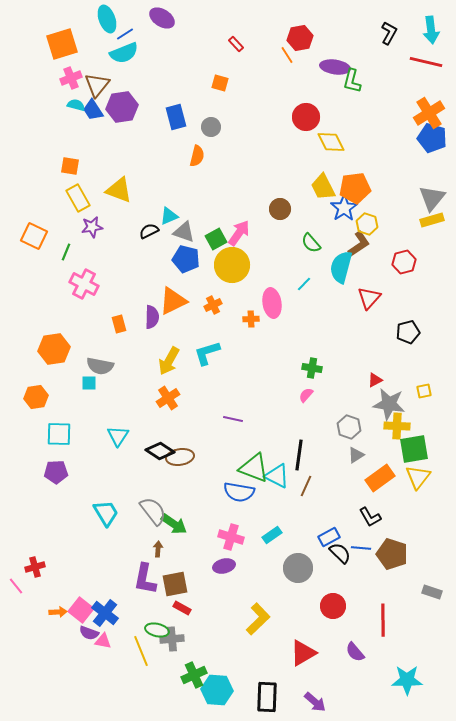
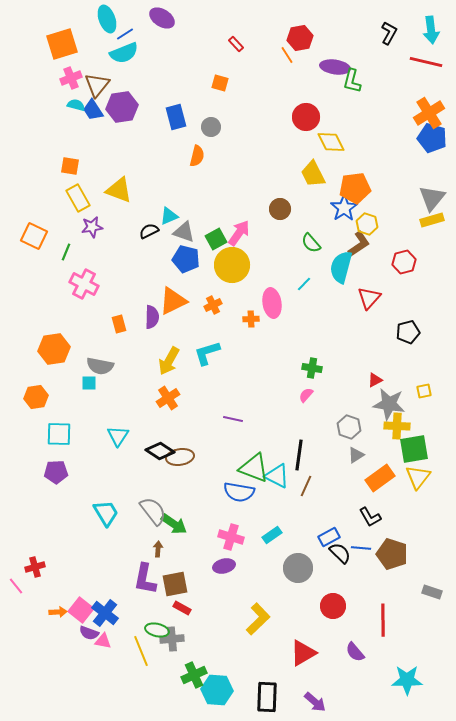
yellow trapezoid at (323, 187): moved 10 px left, 13 px up
